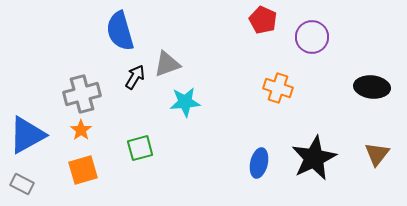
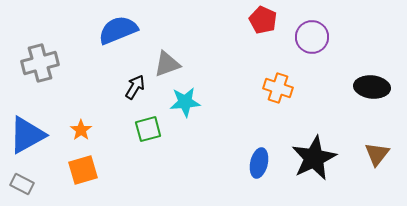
blue semicircle: moved 2 px left, 1 px up; rotated 84 degrees clockwise
black arrow: moved 10 px down
gray cross: moved 42 px left, 31 px up
green square: moved 8 px right, 19 px up
